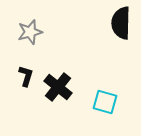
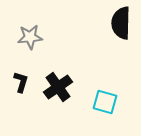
gray star: moved 5 px down; rotated 10 degrees clockwise
black L-shape: moved 5 px left, 6 px down
black cross: rotated 16 degrees clockwise
